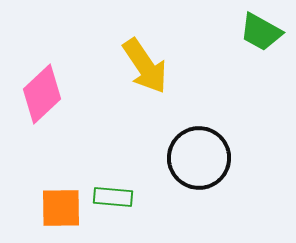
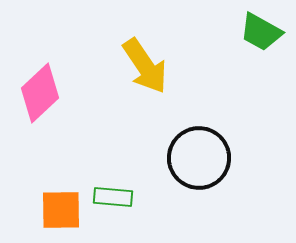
pink diamond: moved 2 px left, 1 px up
orange square: moved 2 px down
